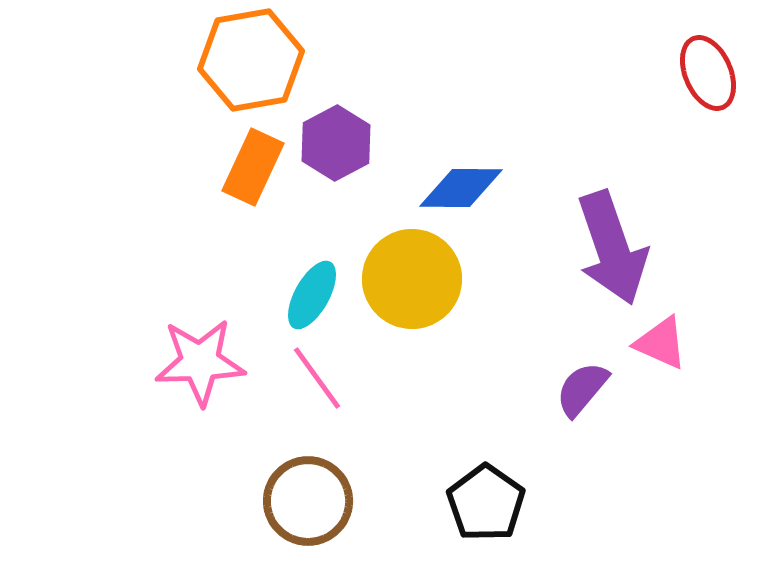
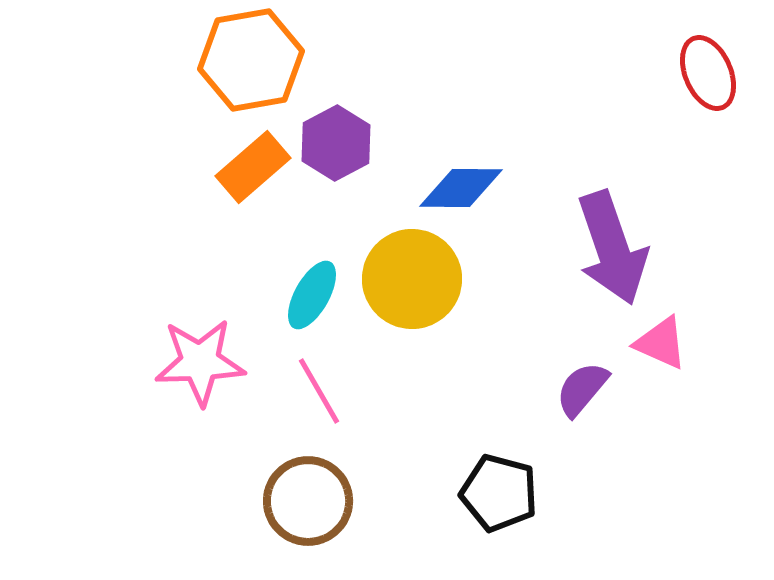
orange rectangle: rotated 24 degrees clockwise
pink line: moved 2 px right, 13 px down; rotated 6 degrees clockwise
black pentagon: moved 13 px right, 10 px up; rotated 20 degrees counterclockwise
